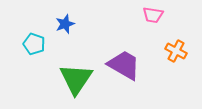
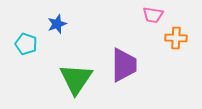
blue star: moved 8 px left
cyan pentagon: moved 8 px left
orange cross: moved 13 px up; rotated 25 degrees counterclockwise
purple trapezoid: rotated 60 degrees clockwise
